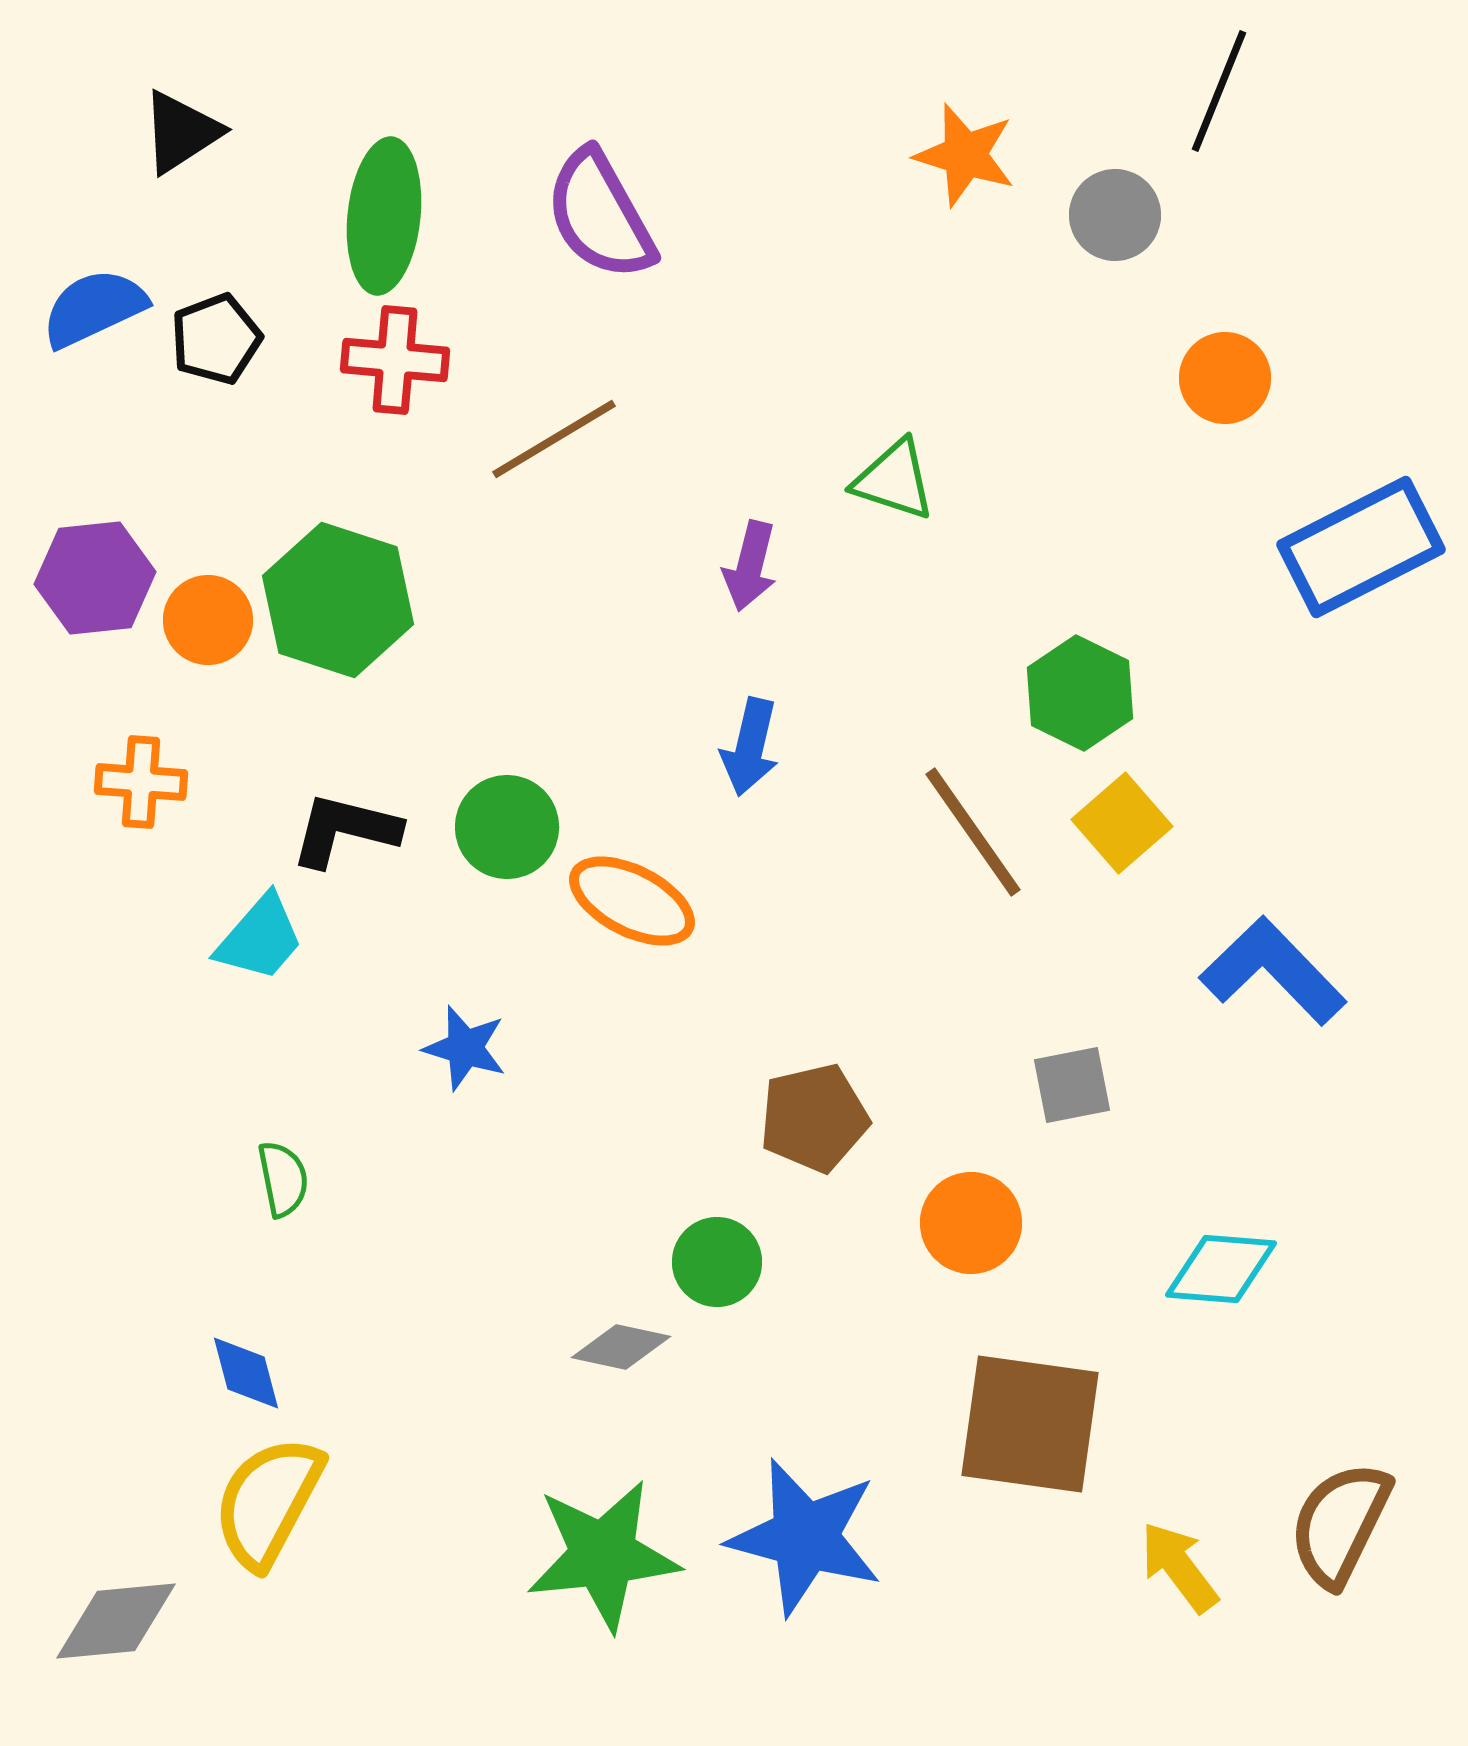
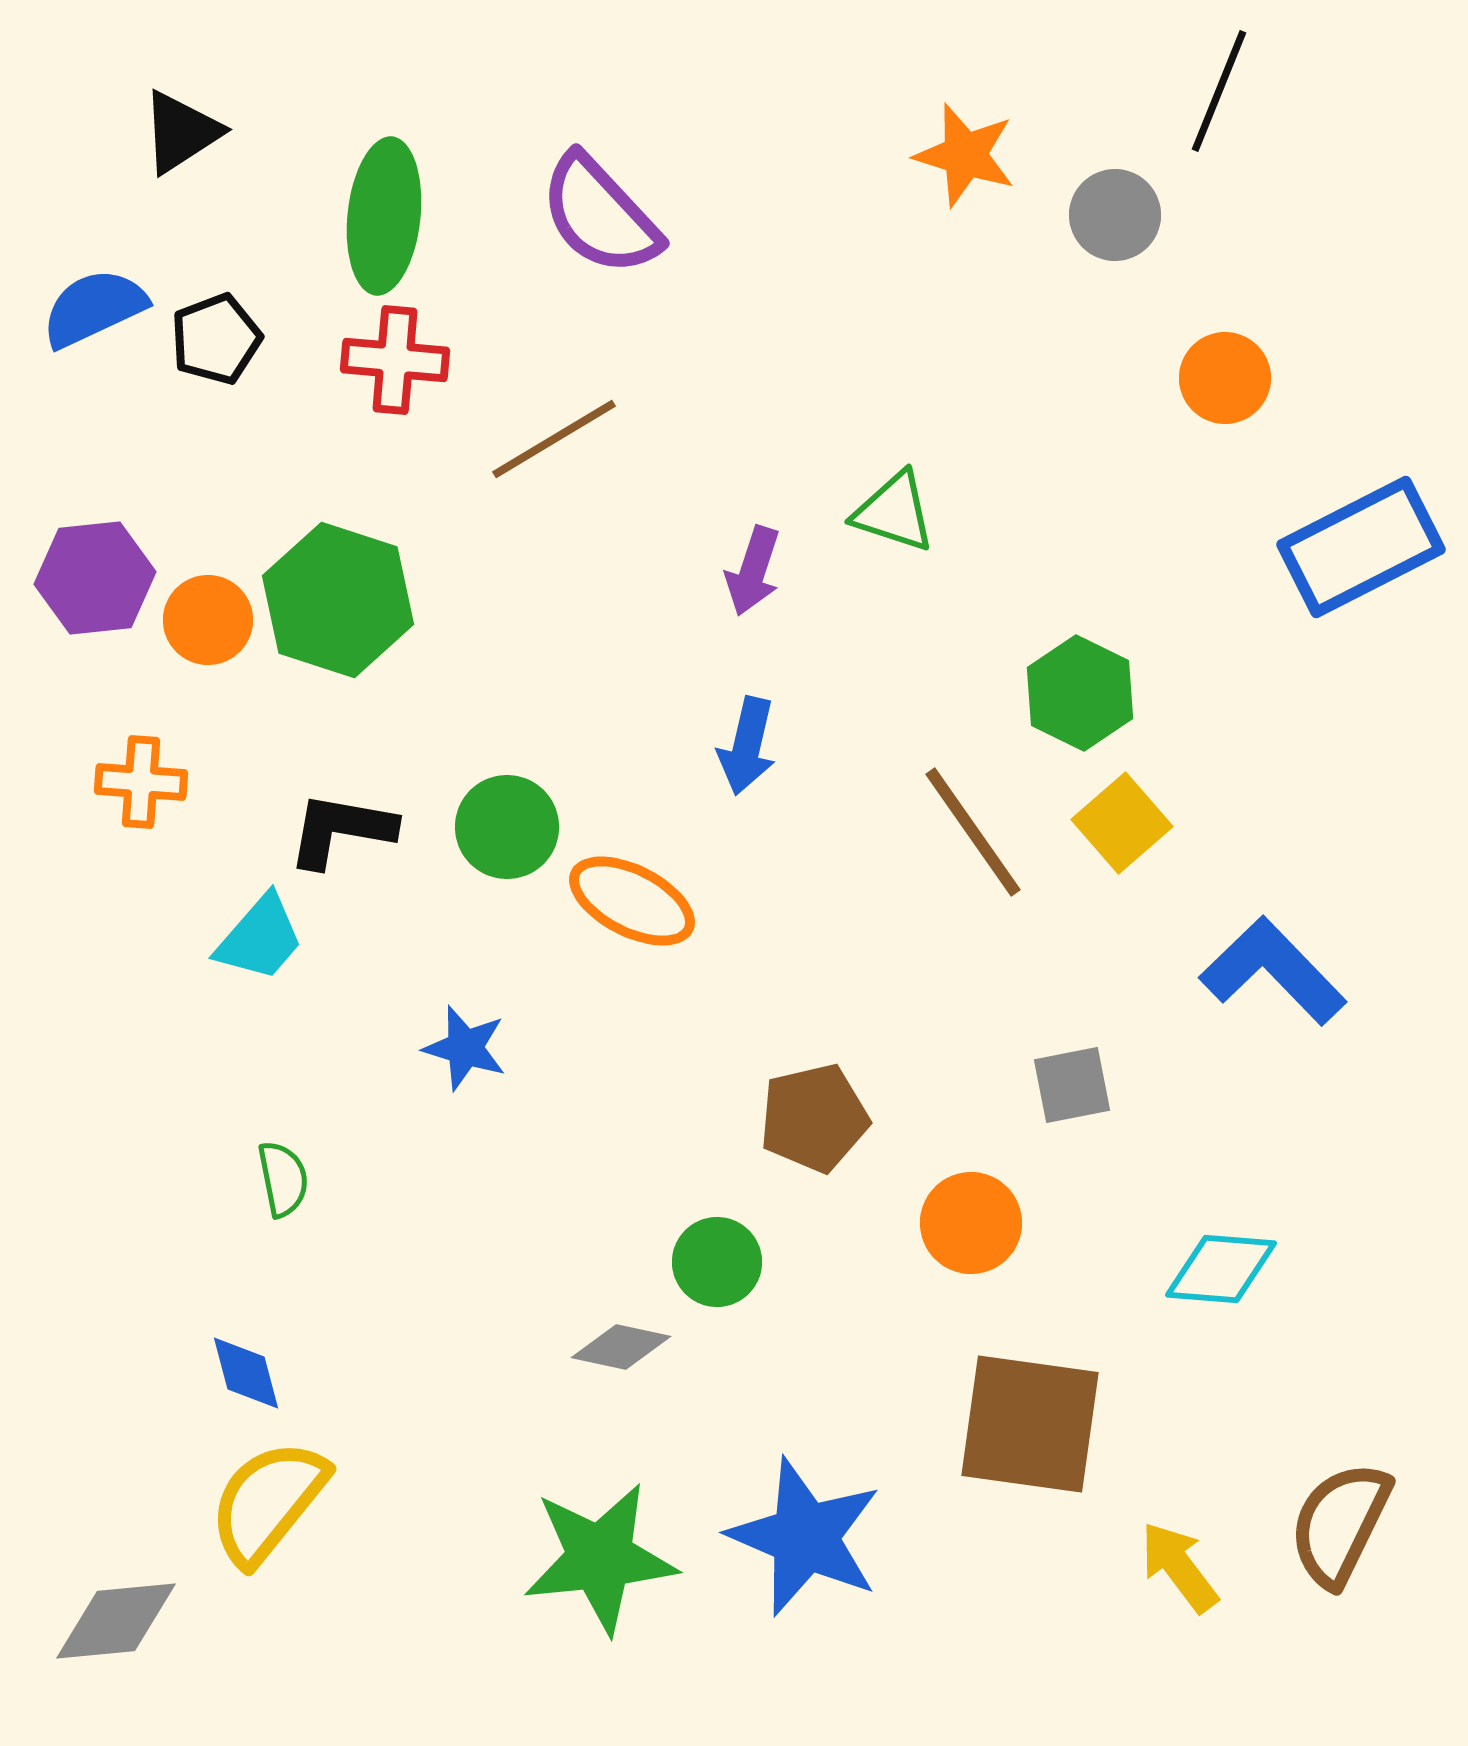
purple semicircle at (600, 215): rotated 14 degrees counterclockwise
green triangle at (894, 480): moved 32 px down
purple arrow at (750, 566): moved 3 px right, 5 px down; rotated 4 degrees clockwise
blue arrow at (750, 747): moved 3 px left, 1 px up
black L-shape at (345, 830): moved 4 px left; rotated 4 degrees counterclockwise
yellow semicircle at (268, 1502): rotated 11 degrees clockwise
blue star at (805, 1537): rotated 8 degrees clockwise
green star at (603, 1555): moved 3 px left, 3 px down
